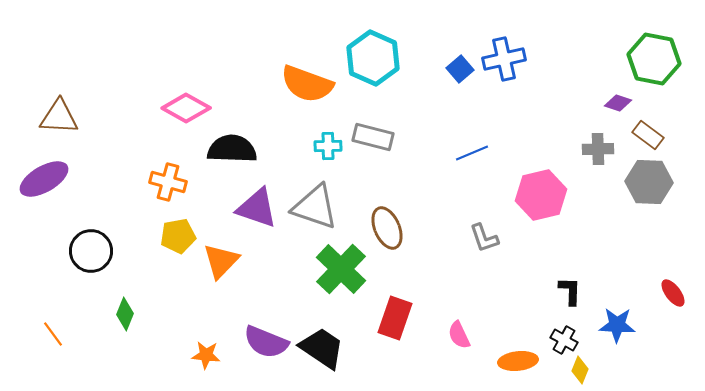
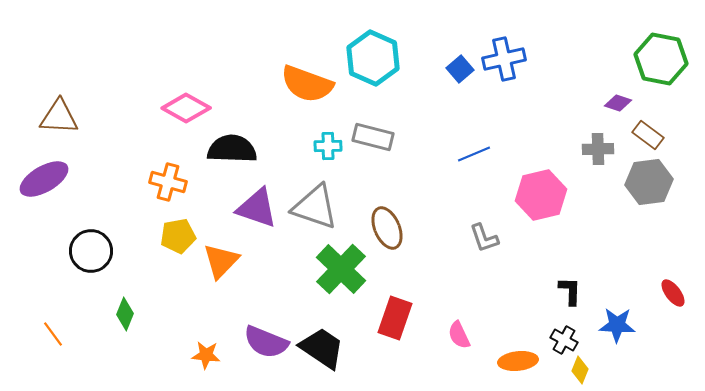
green hexagon: moved 7 px right
blue line: moved 2 px right, 1 px down
gray hexagon: rotated 9 degrees counterclockwise
